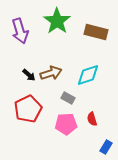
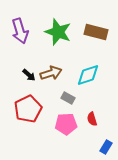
green star: moved 1 px right, 11 px down; rotated 16 degrees counterclockwise
